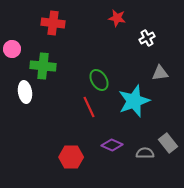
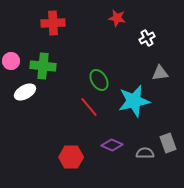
red cross: rotated 10 degrees counterclockwise
pink circle: moved 1 px left, 12 px down
white ellipse: rotated 70 degrees clockwise
cyan star: rotated 8 degrees clockwise
red line: rotated 15 degrees counterclockwise
gray rectangle: rotated 18 degrees clockwise
